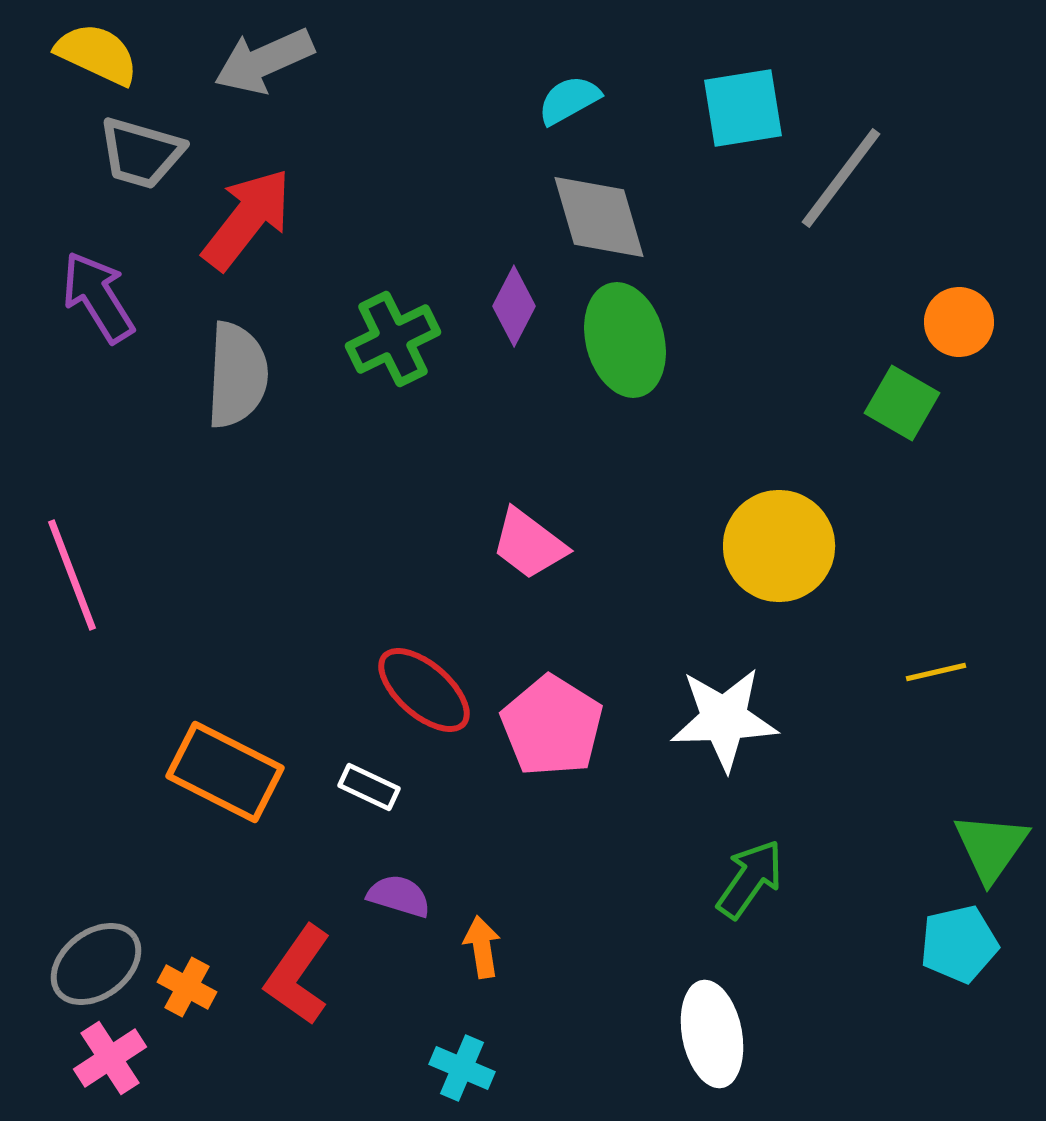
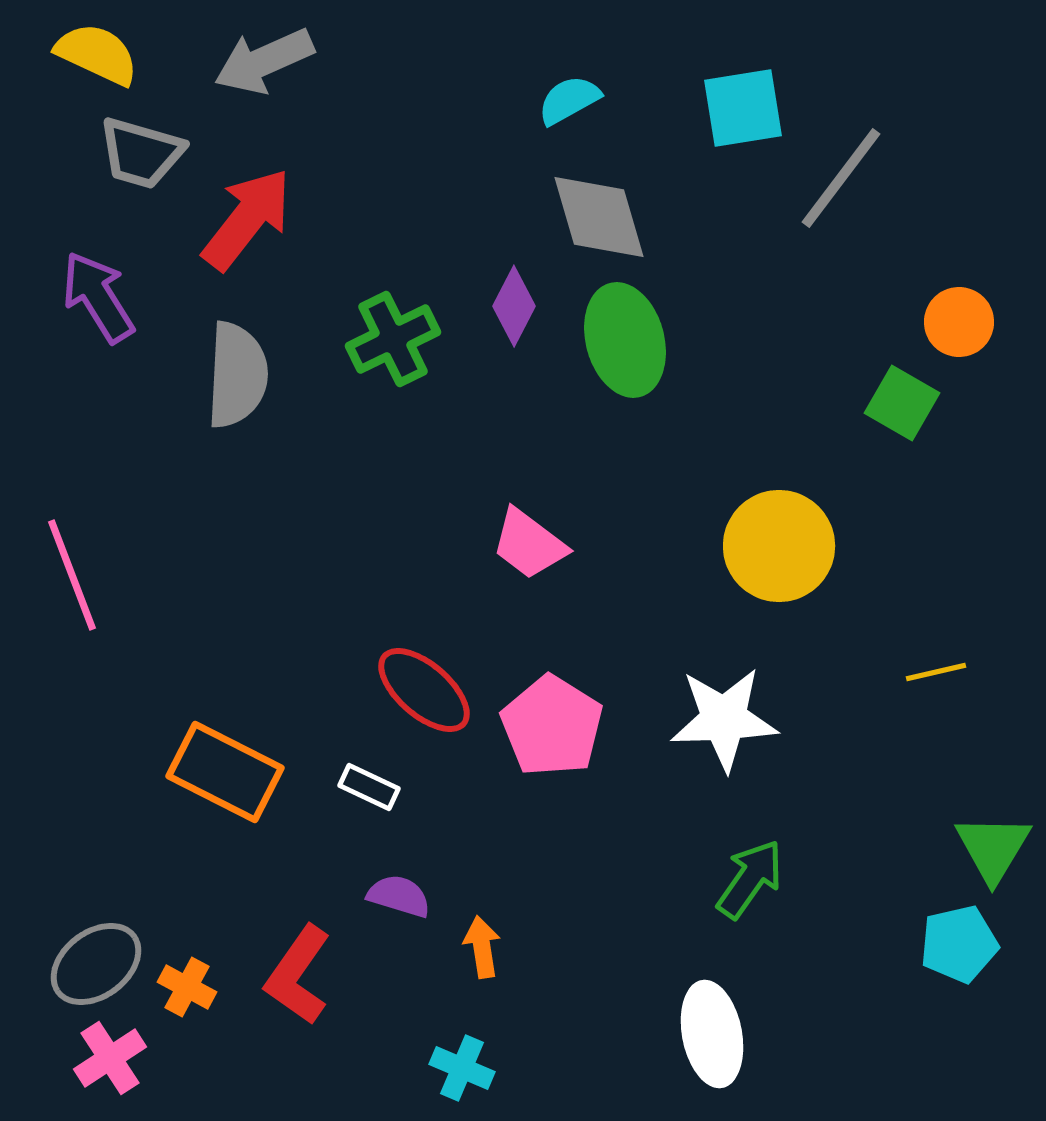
green triangle: moved 2 px right, 1 px down; rotated 4 degrees counterclockwise
